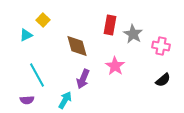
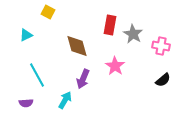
yellow square: moved 5 px right, 8 px up; rotated 16 degrees counterclockwise
purple semicircle: moved 1 px left, 3 px down
